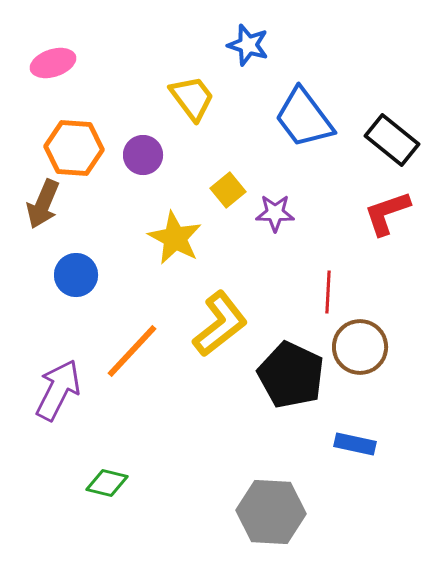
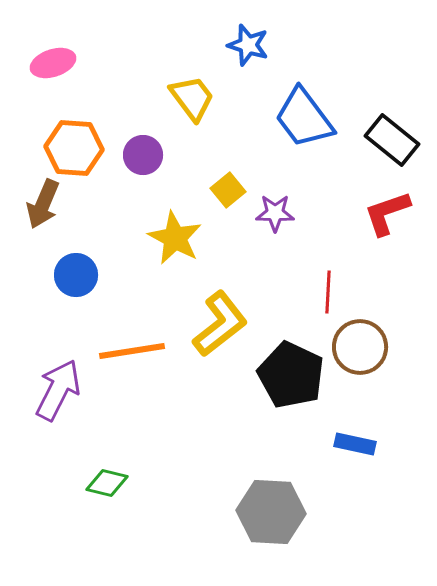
orange line: rotated 38 degrees clockwise
